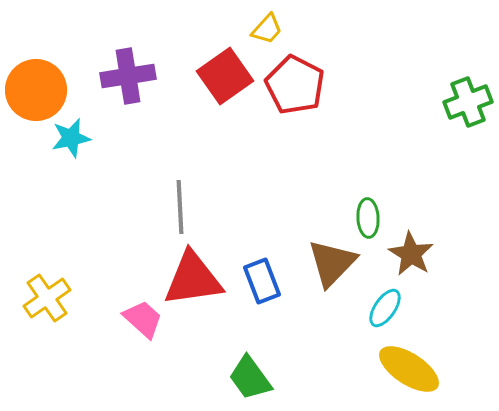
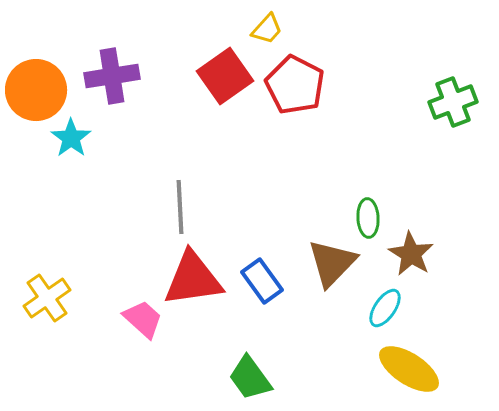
purple cross: moved 16 px left
green cross: moved 15 px left
cyan star: rotated 24 degrees counterclockwise
blue rectangle: rotated 15 degrees counterclockwise
